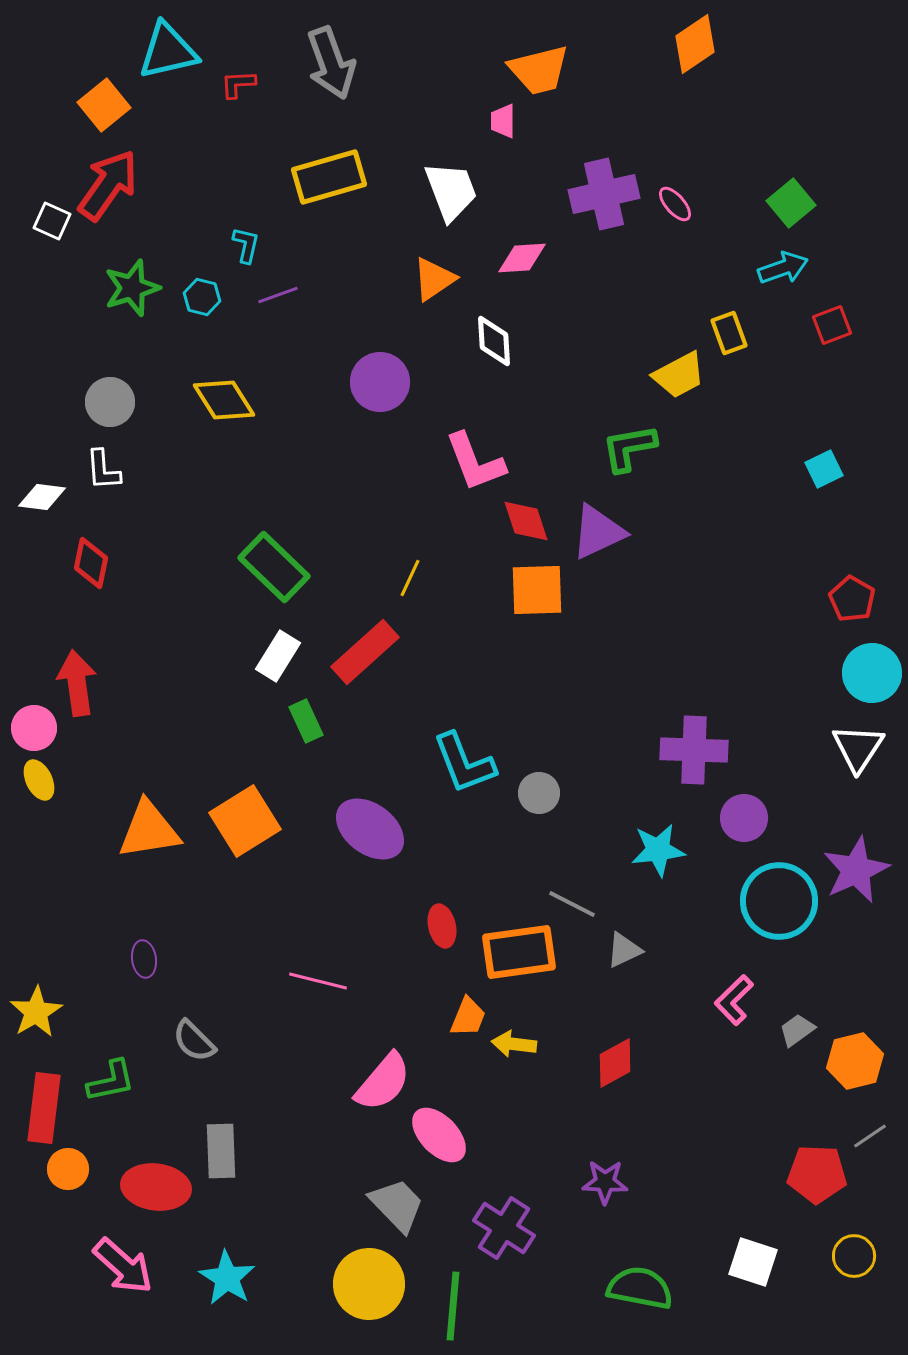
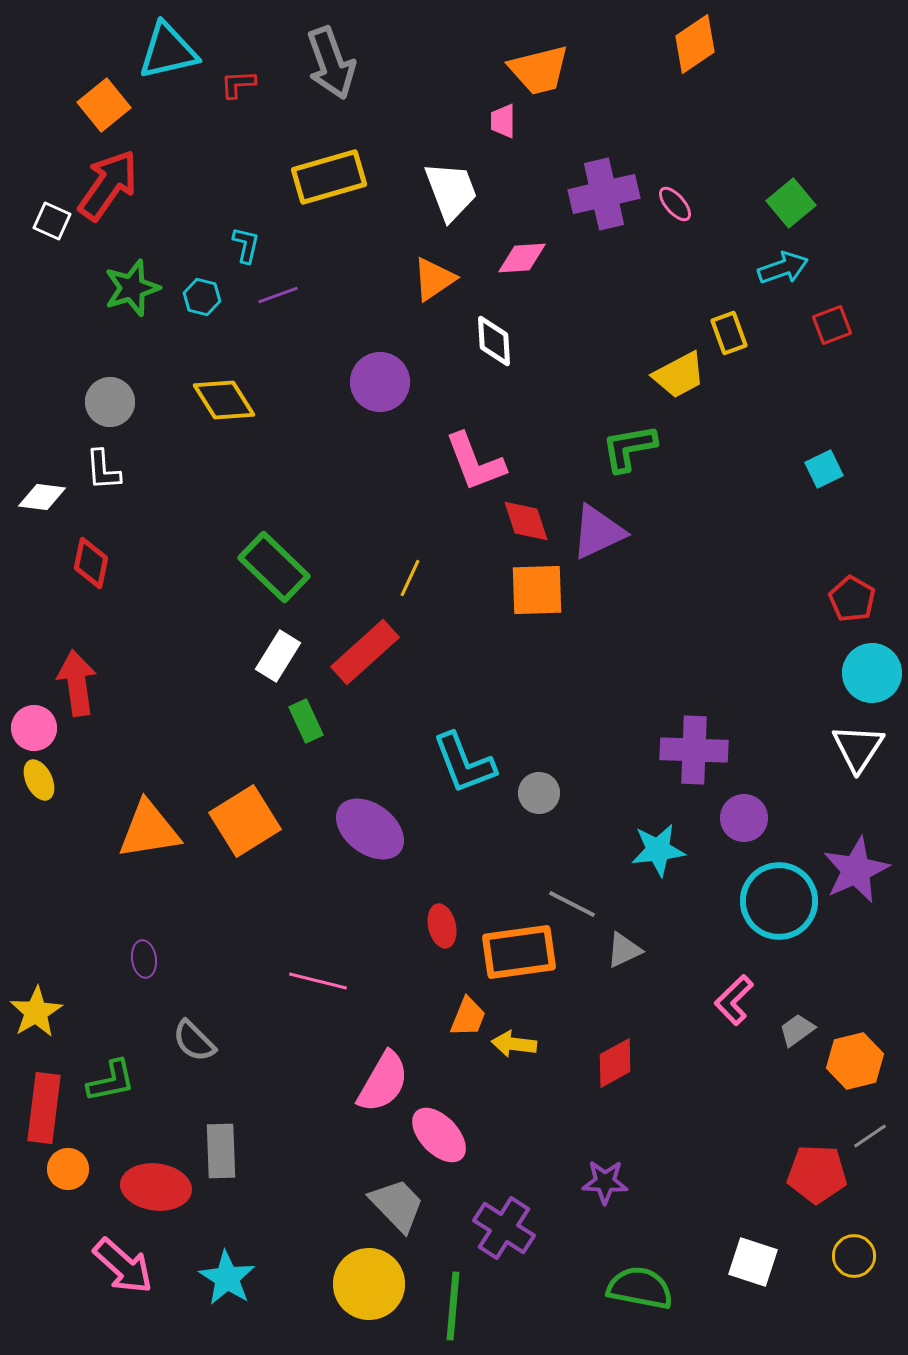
pink semicircle at (383, 1082): rotated 10 degrees counterclockwise
